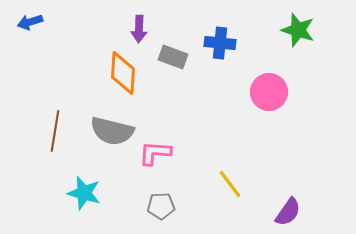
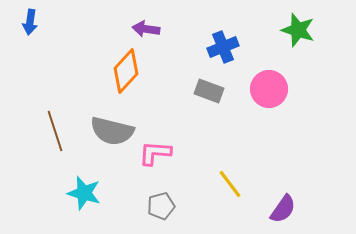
blue arrow: rotated 65 degrees counterclockwise
purple arrow: moved 7 px right; rotated 96 degrees clockwise
blue cross: moved 3 px right, 4 px down; rotated 28 degrees counterclockwise
gray rectangle: moved 36 px right, 34 px down
orange diamond: moved 3 px right, 2 px up; rotated 39 degrees clockwise
pink circle: moved 3 px up
brown line: rotated 27 degrees counterclockwise
gray pentagon: rotated 12 degrees counterclockwise
purple semicircle: moved 5 px left, 3 px up
